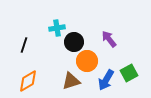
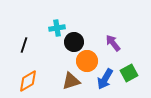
purple arrow: moved 4 px right, 4 px down
blue arrow: moved 1 px left, 1 px up
